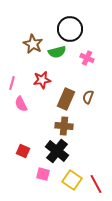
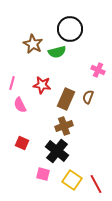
pink cross: moved 11 px right, 12 px down
red star: moved 5 px down; rotated 18 degrees clockwise
pink semicircle: moved 1 px left, 1 px down
brown cross: rotated 24 degrees counterclockwise
red square: moved 1 px left, 8 px up
